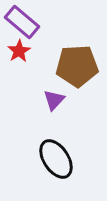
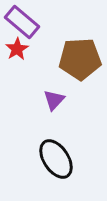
red star: moved 2 px left, 2 px up
brown pentagon: moved 3 px right, 7 px up
